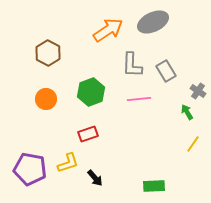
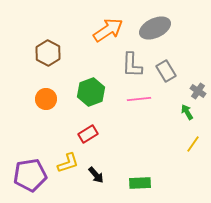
gray ellipse: moved 2 px right, 6 px down
red rectangle: rotated 12 degrees counterclockwise
purple pentagon: moved 6 px down; rotated 20 degrees counterclockwise
black arrow: moved 1 px right, 3 px up
green rectangle: moved 14 px left, 3 px up
